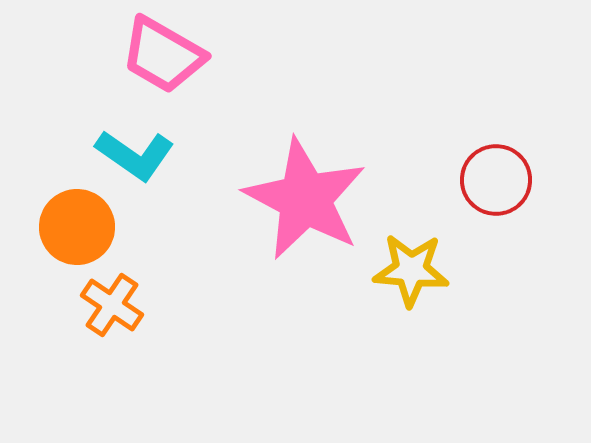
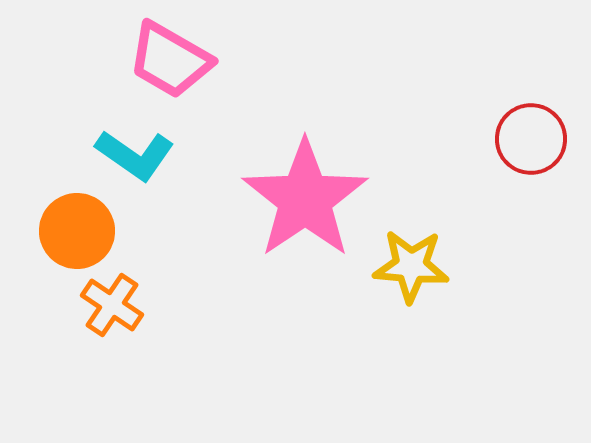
pink trapezoid: moved 7 px right, 5 px down
red circle: moved 35 px right, 41 px up
pink star: rotated 10 degrees clockwise
orange circle: moved 4 px down
yellow star: moved 4 px up
